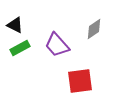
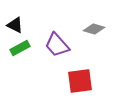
gray diamond: rotated 50 degrees clockwise
